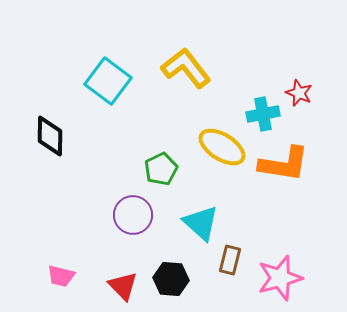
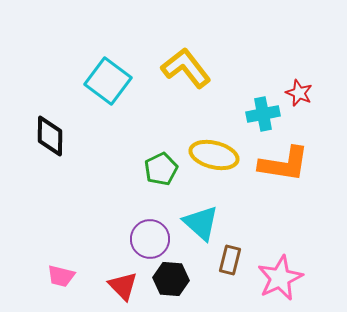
yellow ellipse: moved 8 px left, 8 px down; rotated 18 degrees counterclockwise
purple circle: moved 17 px right, 24 px down
pink star: rotated 9 degrees counterclockwise
